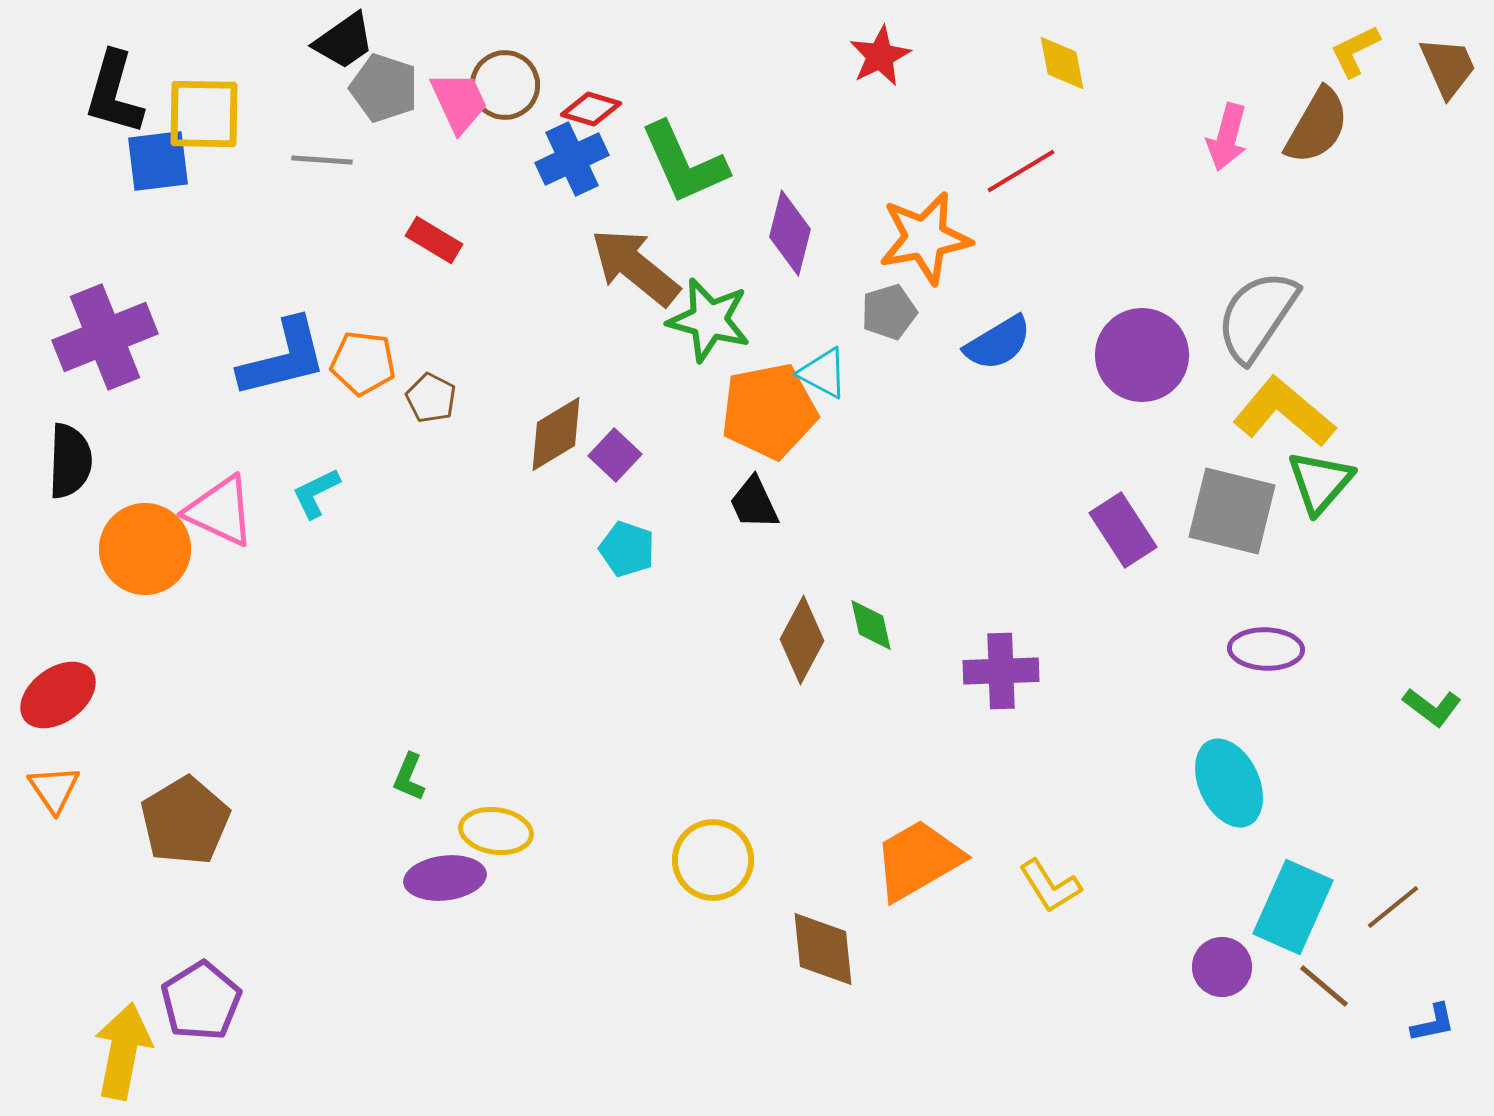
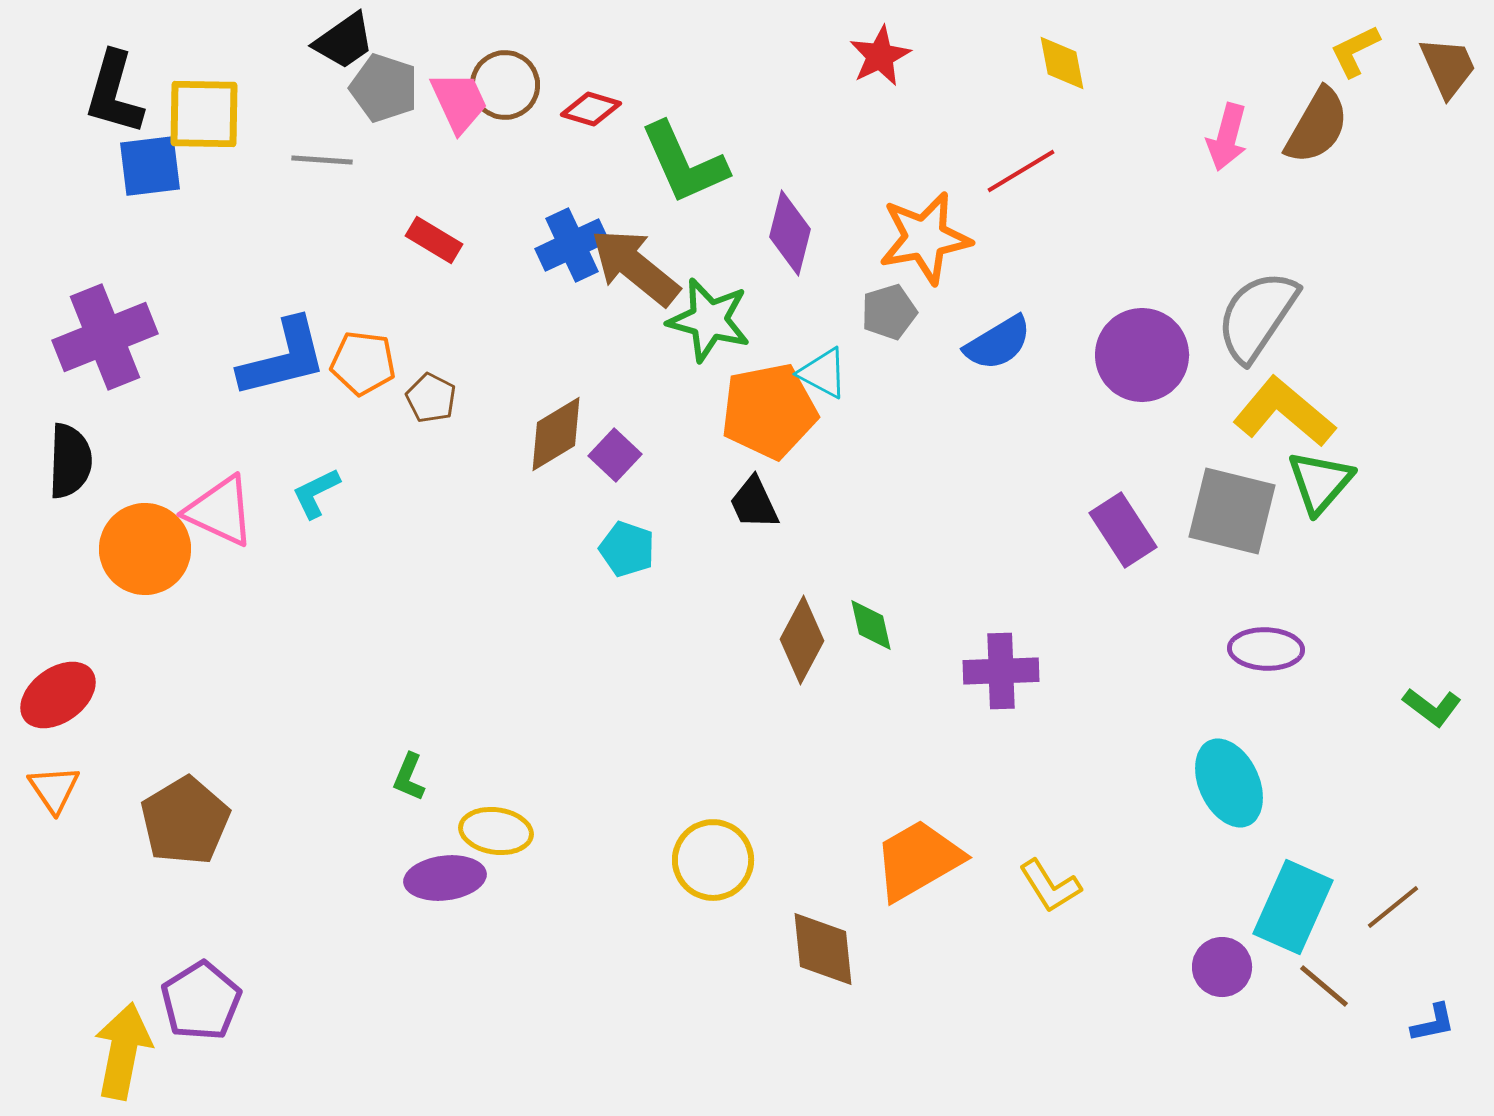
blue cross at (572, 159): moved 86 px down
blue square at (158, 161): moved 8 px left, 5 px down
